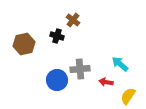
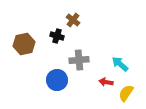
gray cross: moved 1 px left, 9 px up
yellow semicircle: moved 2 px left, 3 px up
